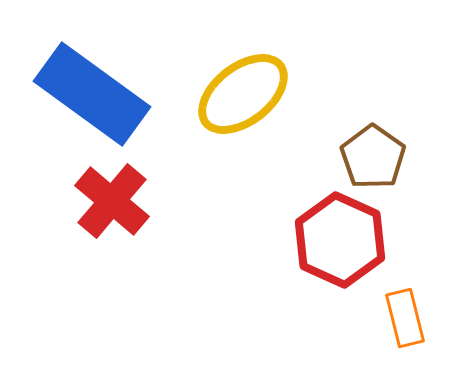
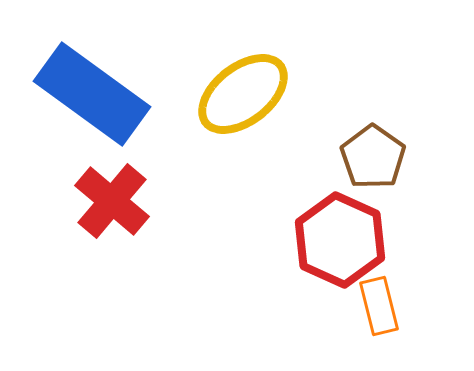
orange rectangle: moved 26 px left, 12 px up
